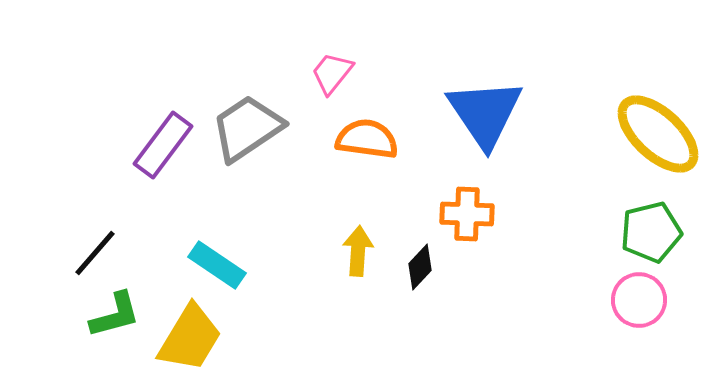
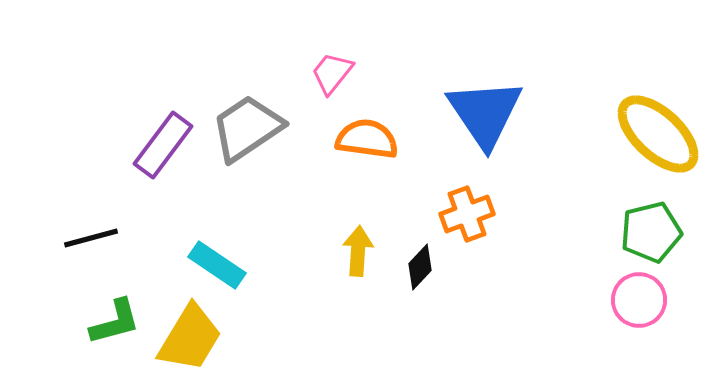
orange cross: rotated 22 degrees counterclockwise
black line: moved 4 px left, 15 px up; rotated 34 degrees clockwise
green L-shape: moved 7 px down
